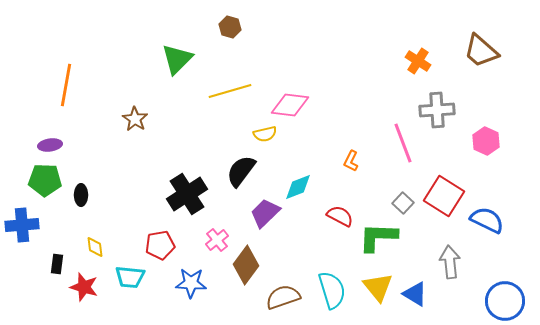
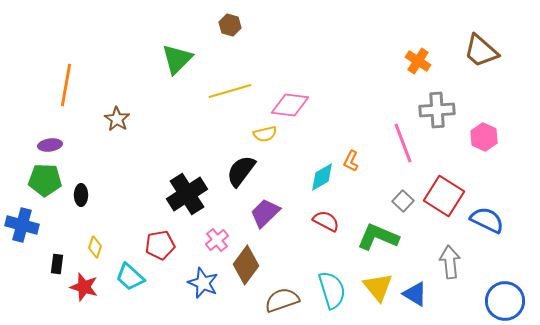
brown hexagon: moved 2 px up
brown star: moved 18 px left
pink hexagon: moved 2 px left, 4 px up
cyan diamond: moved 24 px right, 10 px up; rotated 8 degrees counterclockwise
gray square: moved 2 px up
red semicircle: moved 14 px left, 5 px down
blue cross: rotated 20 degrees clockwise
green L-shape: rotated 21 degrees clockwise
yellow diamond: rotated 25 degrees clockwise
cyan trapezoid: rotated 36 degrees clockwise
blue star: moved 12 px right; rotated 20 degrees clockwise
brown semicircle: moved 1 px left, 3 px down
